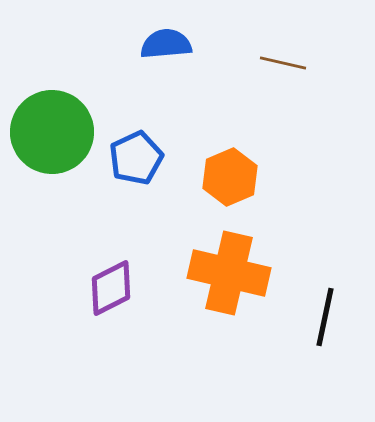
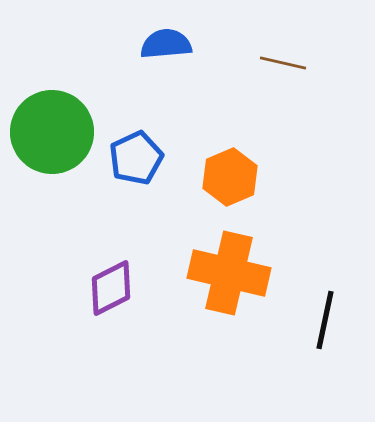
black line: moved 3 px down
